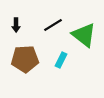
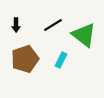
brown pentagon: rotated 16 degrees counterclockwise
